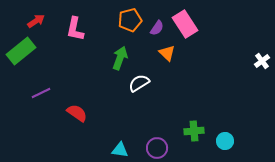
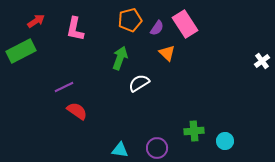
green rectangle: rotated 12 degrees clockwise
purple line: moved 23 px right, 6 px up
red semicircle: moved 2 px up
